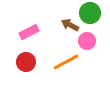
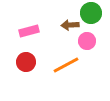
green circle: moved 1 px right
brown arrow: rotated 30 degrees counterclockwise
pink rectangle: moved 1 px up; rotated 12 degrees clockwise
orange line: moved 3 px down
